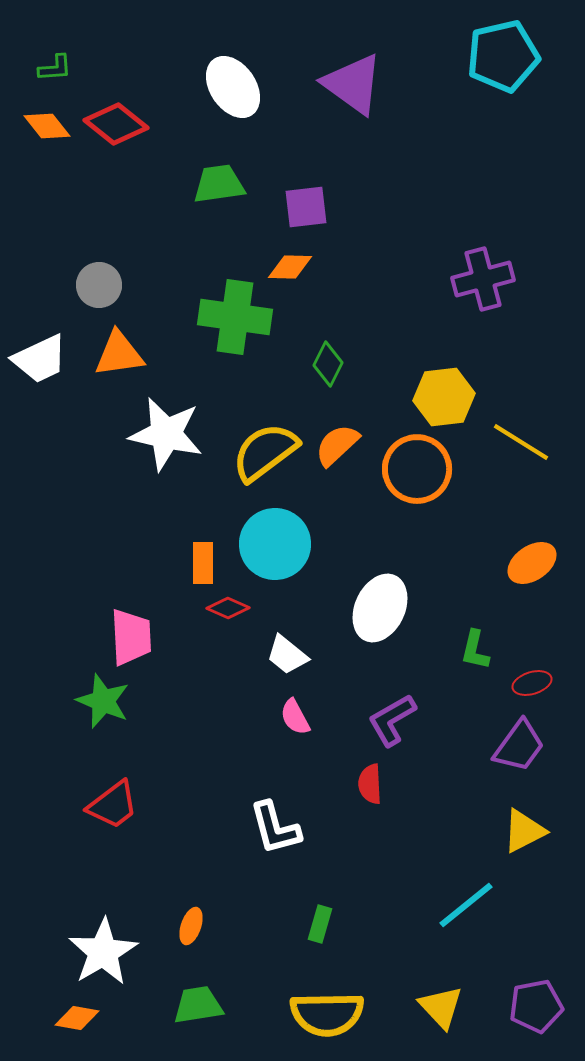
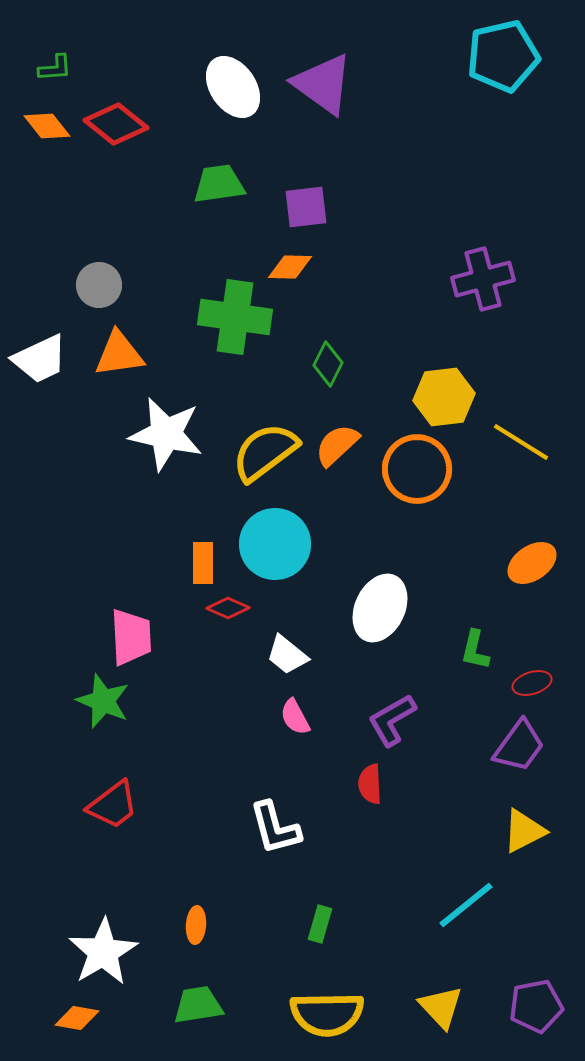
purple triangle at (353, 84): moved 30 px left
orange ellipse at (191, 926): moved 5 px right, 1 px up; rotated 15 degrees counterclockwise
